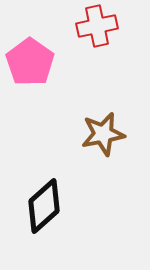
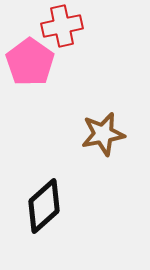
red cross: moved 35 px left
